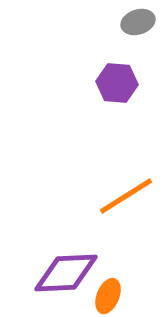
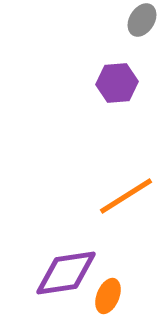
gray ellipse: moved 4 px right, 2 px up; rotated 40 degrees counterclockwise
purple hexagon: rotated 9 degrees counterclockwise
purple diamond: rotated 6 degrees counterclockwise
